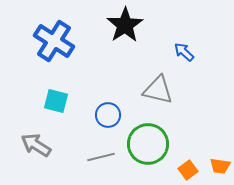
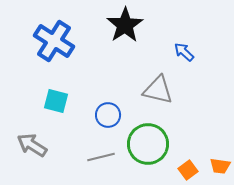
gray arrow: moved 4 px left
